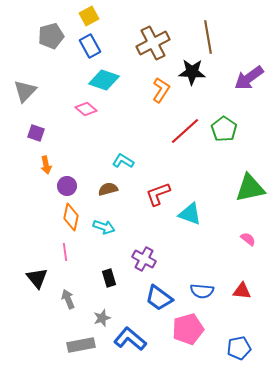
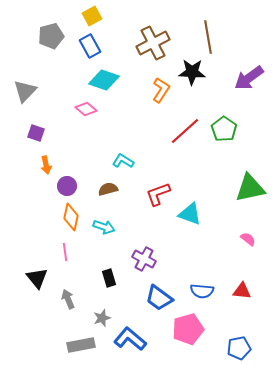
yellow square: moved 3 px right
